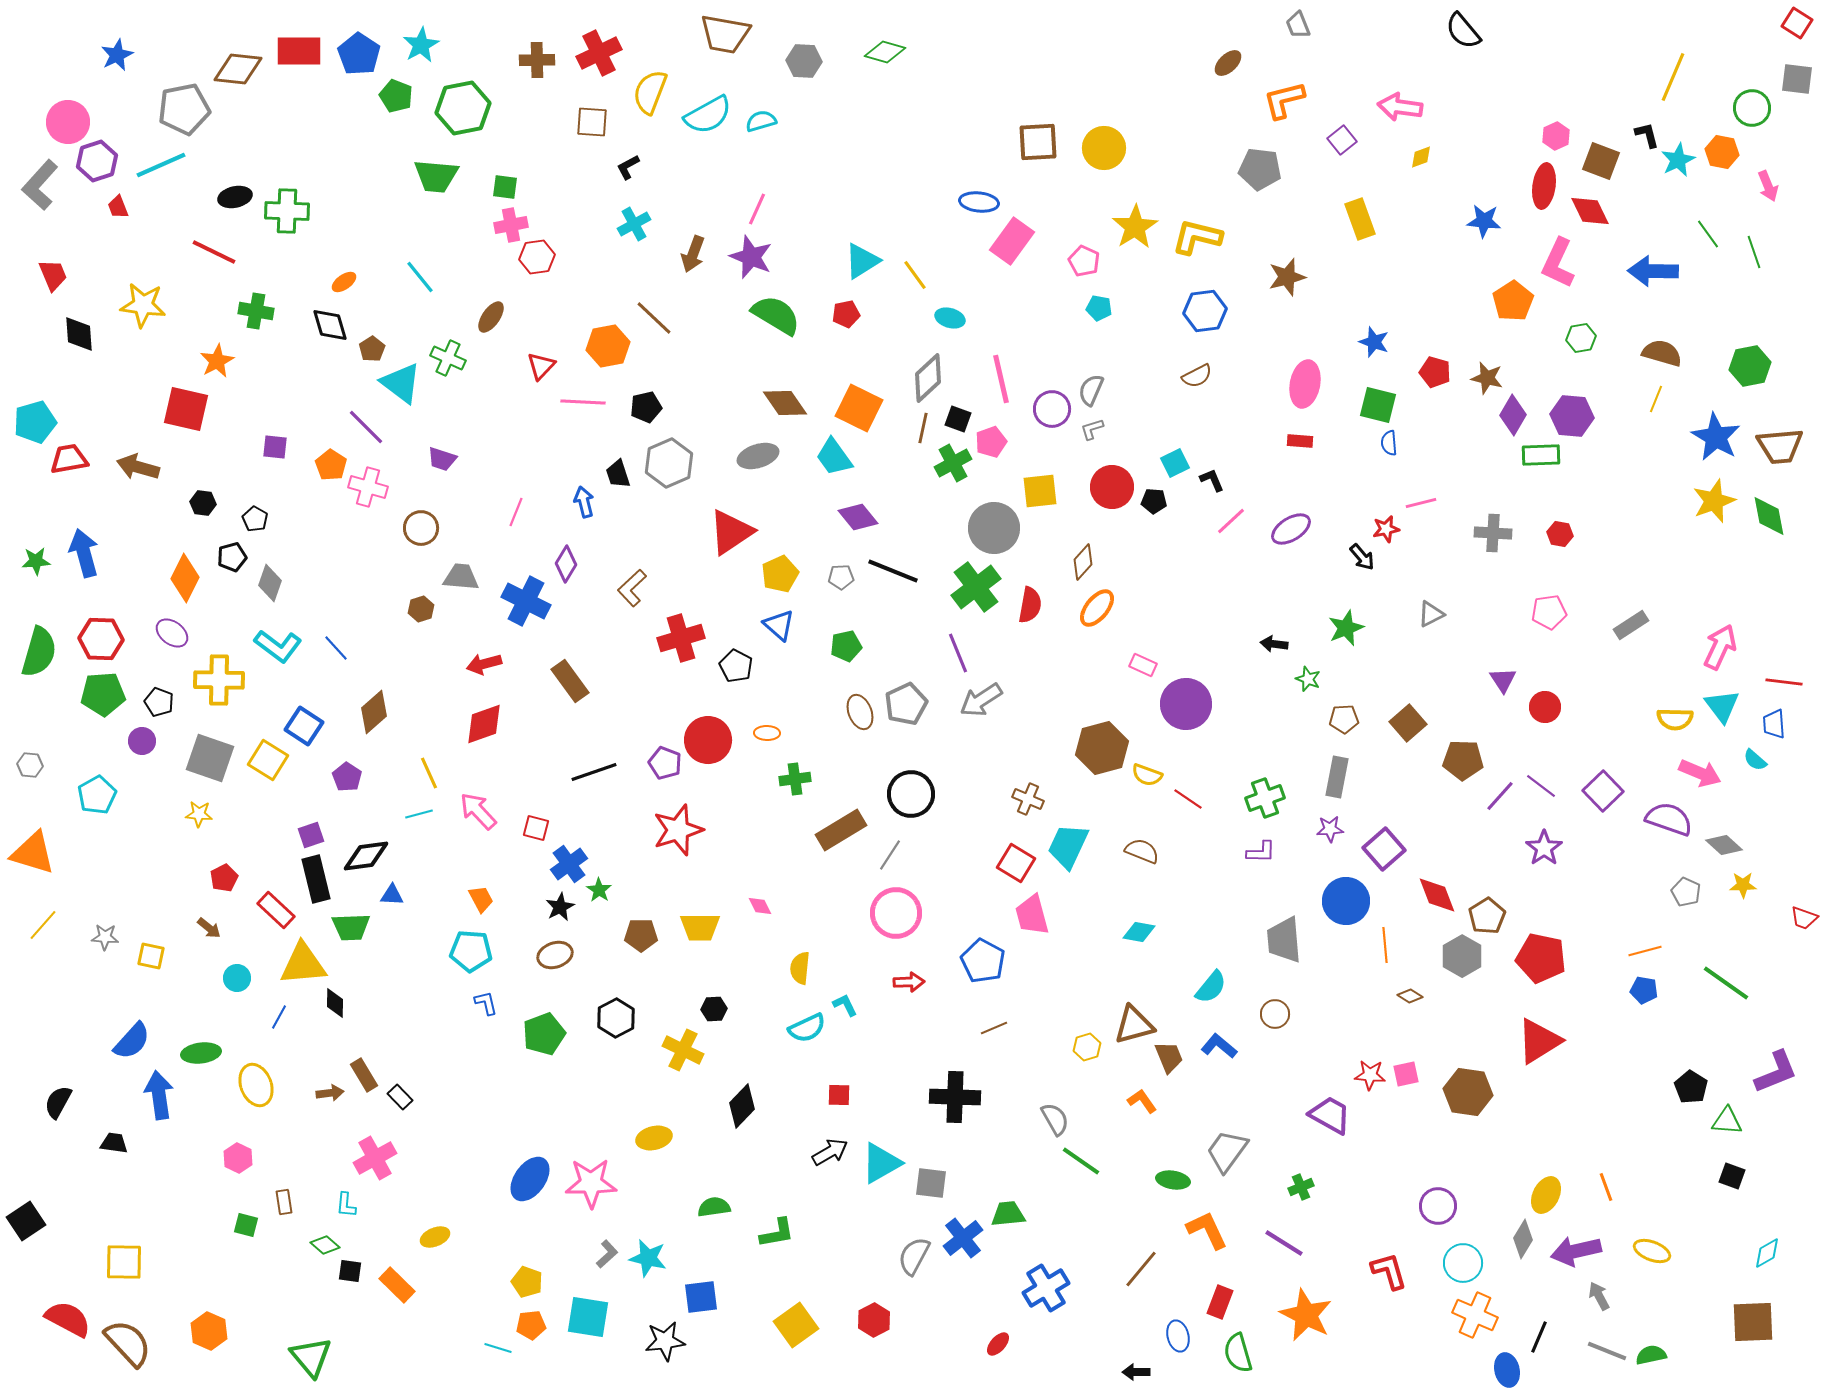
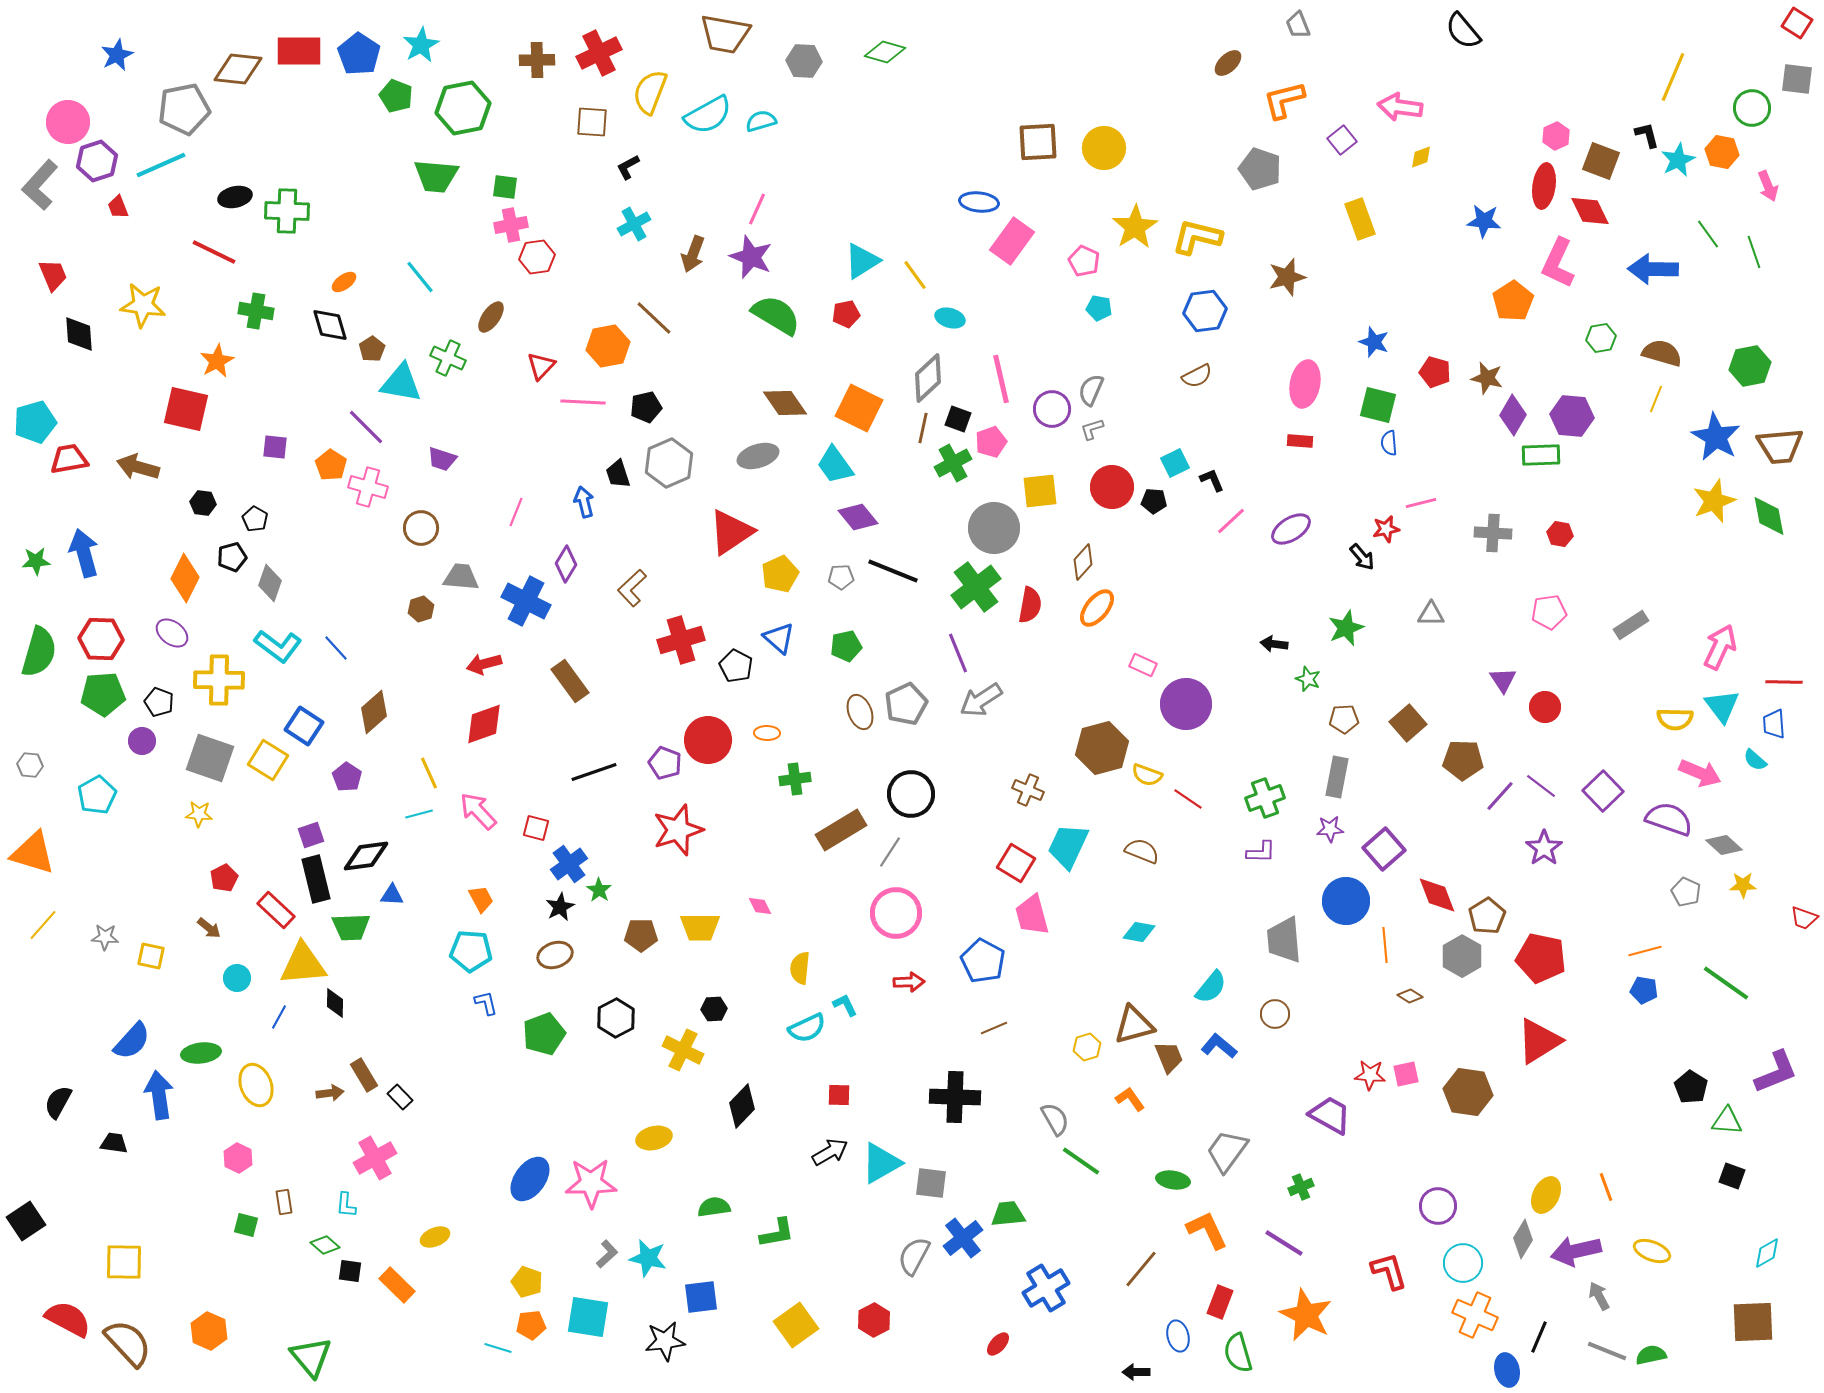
gray pentagon at (1260, 169): rotated 12 degrees clockwise
blue arrow at (1653, 271): moved 2 px up
green hexagon at (1581, 338): moved 20 px right
cyan triangle at (401, 383): rotated 27 degrees counterclockwise
cyan trapezoid at (834, 457): moved 1 px right, 8 px down
gray triangle at (1431, 614): rotated 28 degrees clockwise
blue triangle at (779, 625): moved 13 px down
red cross at (681, 638): moved 2 px down
red line at (1784, 682): rotated 6 degrees counterclockwise
brown cross at (1028, 799): moved 9 px up
gray line at (890, 855): moved 3 px up
orange L-shape at (1142, 1101): moved 12 px left, 2 px up
